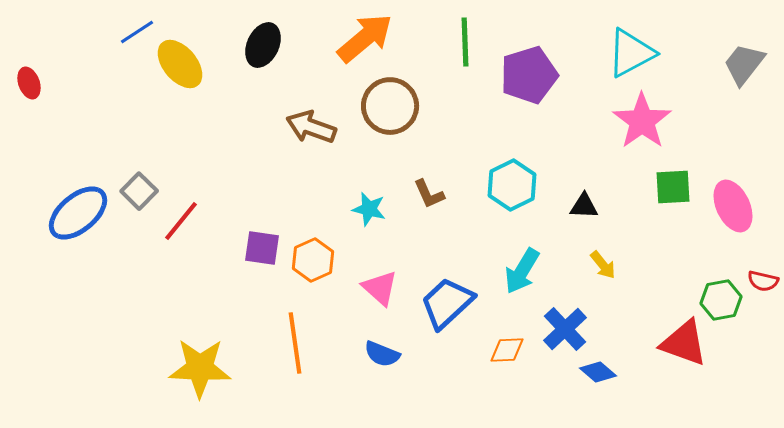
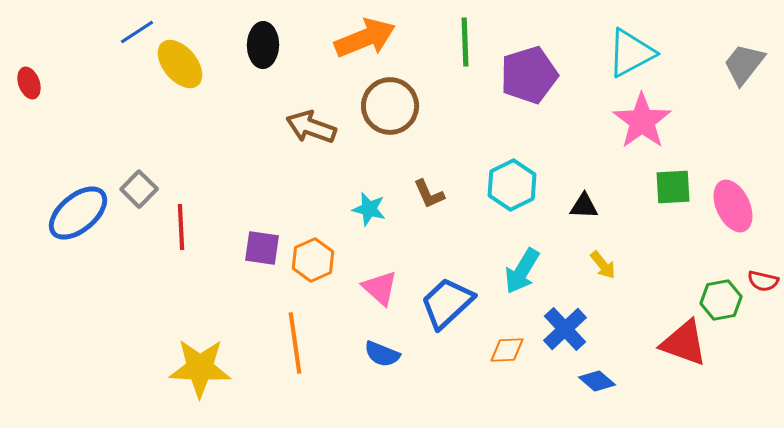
orange arrow: rotated 18 degrees clockwise
black ellipse: rotated 24 degrees counterclockwise
gray square: moved 2 px up
red line: moved 6 px down; rotated 42 degrees counterclockwise
blue diamond: moved 1 px left, 9 px down
